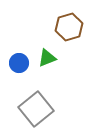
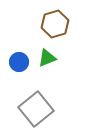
brown hexagon: moved 14 px left, 3 px up
blue circle: moved 1 px up
